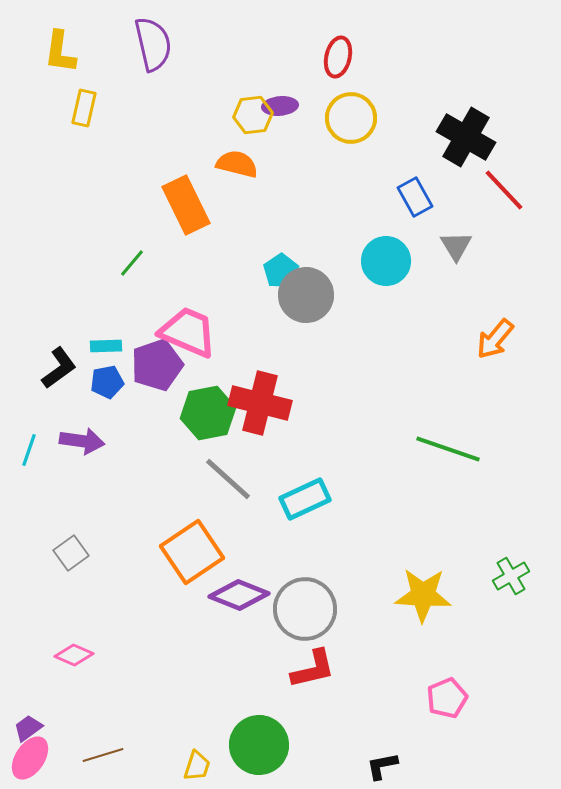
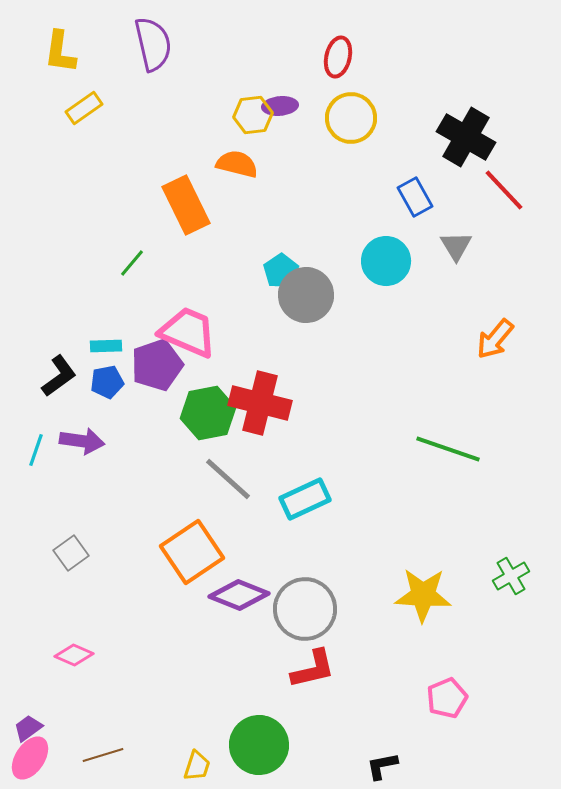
yellow rectangle at (84, 108): rotated 42 degrees clockwise
black L-shape at (59, 368): moved 8 px down
cyan line at (29, 450): moved 7 px right
